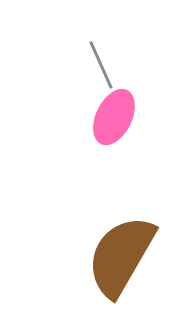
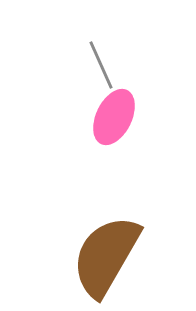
brown semicircle: moved 15 px left
